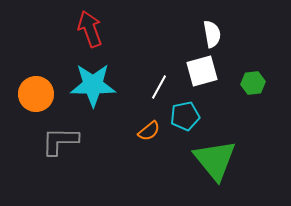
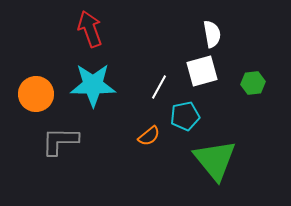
orange semicircle: moved 5 px down
